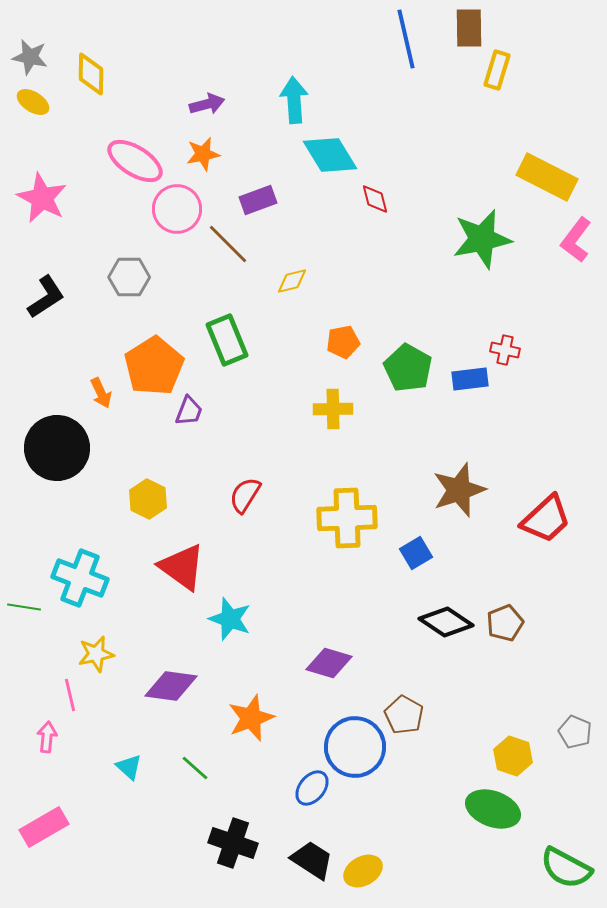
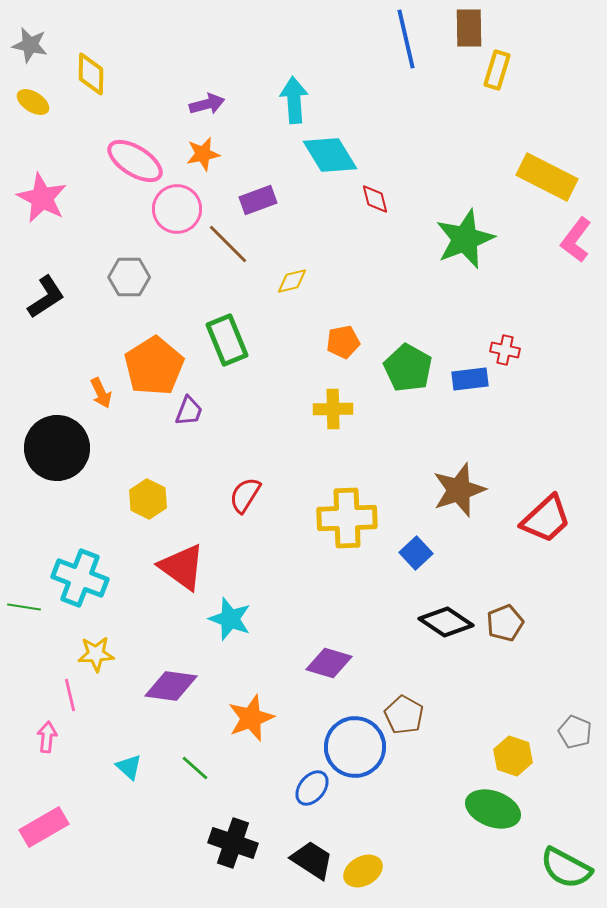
gray star at (30, 57): moved 12 px up
green star at (482, 239): moved 17 px left; rotated 10 degrees counterclockwise
blue square at (416, 553): rotated 12 degrees counterclockwise
yellow star at (96, 654): rotated 9 degrees clockwise
